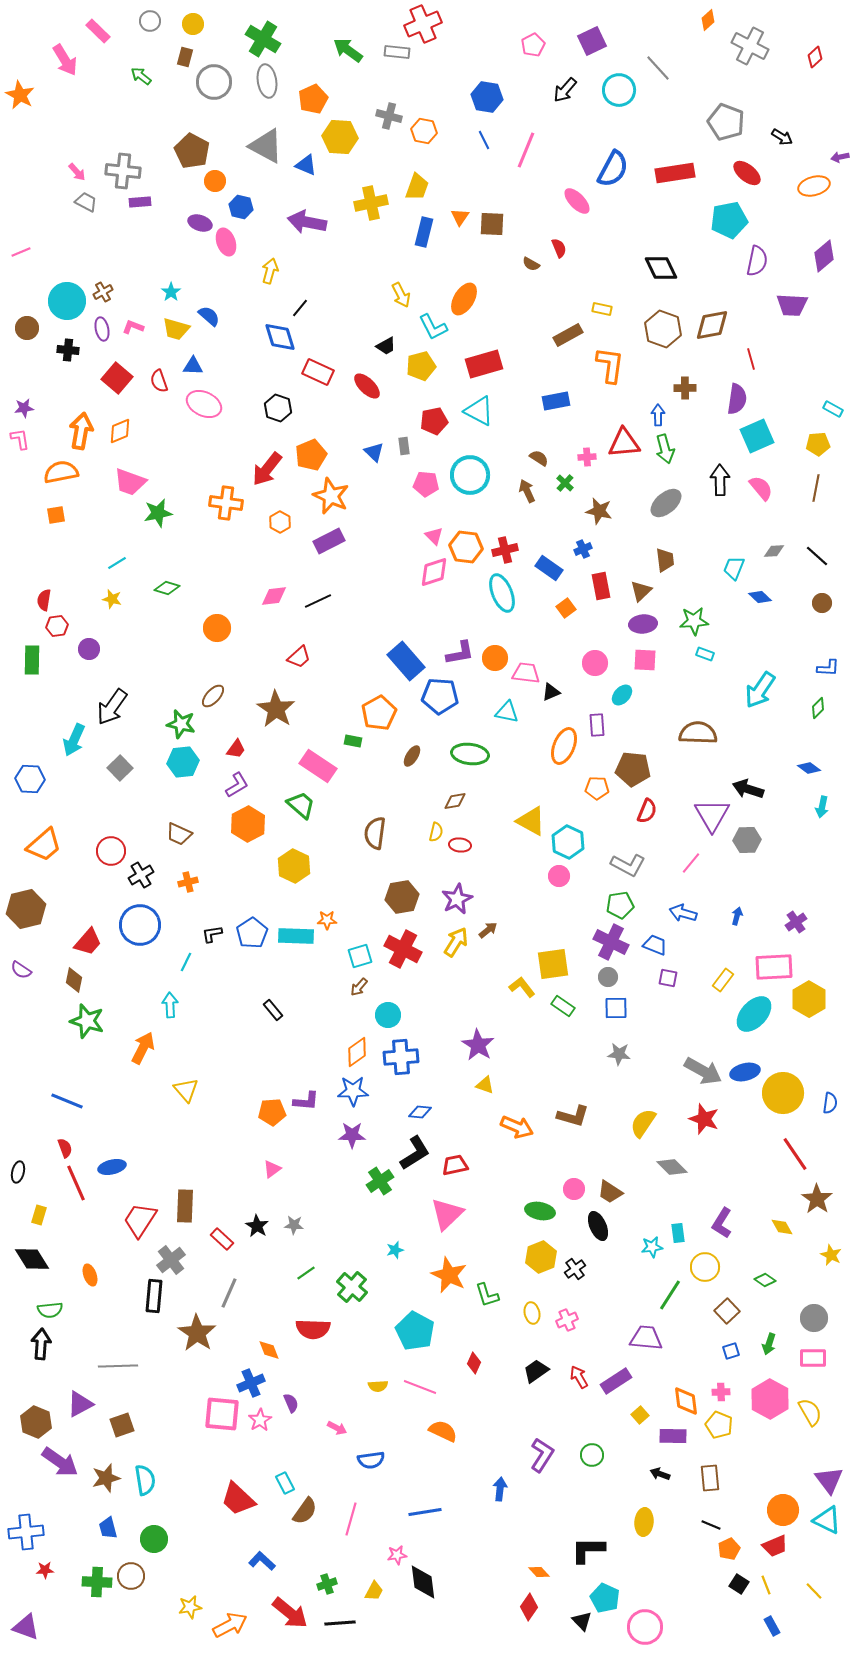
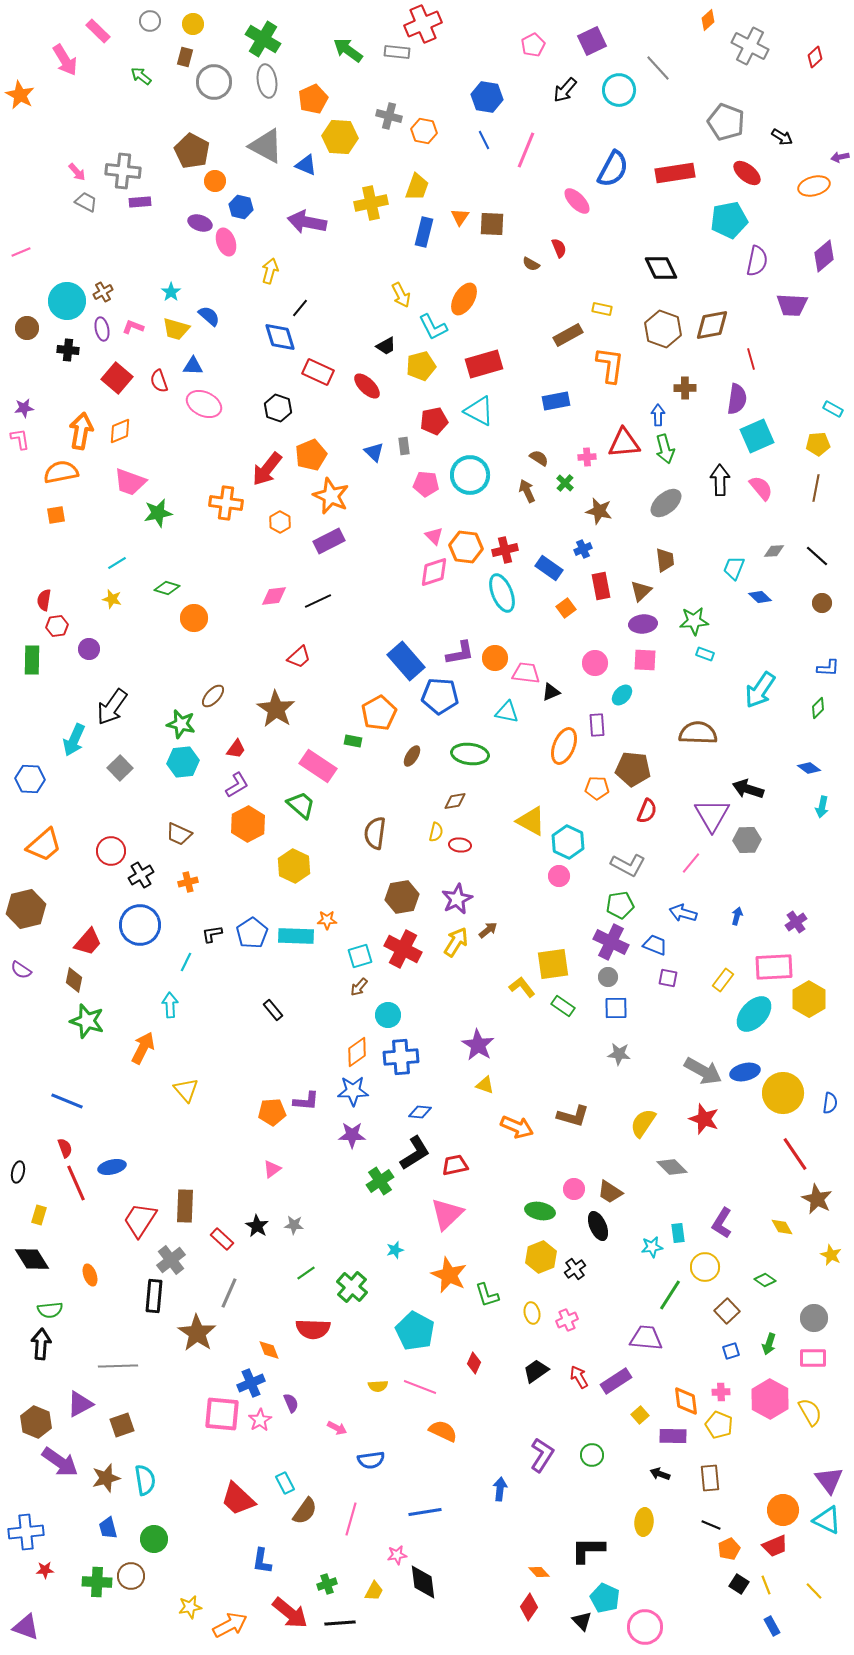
orange circle at (217, 628): moved 23 px left, 10 px up
brown star at (817, 1199): rotated 8 degrees counterclockwise
blue L-shape at (262, 1561): rotated 124 degrees counterclockwise
